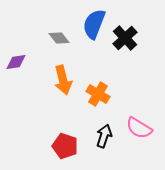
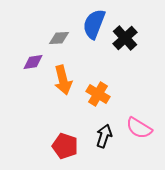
gray diamond: rotated 55 degrees counterclockwise
purple diamond: moved 17 px right
